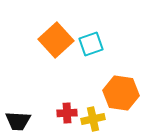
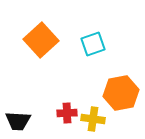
orange square: moved 15 px left
cyan square: moved 2 px right
orange hexagon: rotated 20 degrees counterclockwise
yellow cross: rotated 20 degrees clockwise
